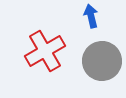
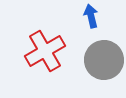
gray circle: moved 2 px right, 1 px up
